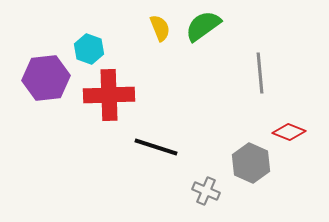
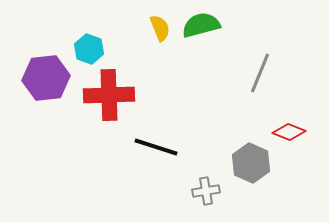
green semicircle: moved 2 px left, 1 px up; rotated 21 degrees clockwise
gray line: rotated 27 degrees clockwise
gray cross: rotated 32 degrees counterclockwise
